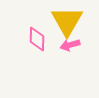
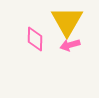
pink diamond: moved 2 px left
